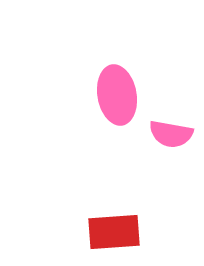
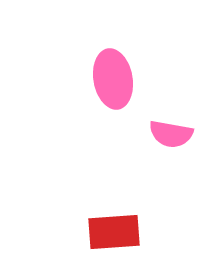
pink ellipse: moved 4 px left, 16 px up
